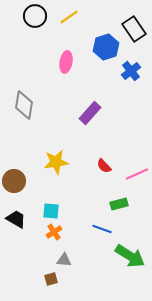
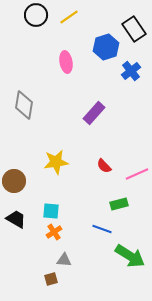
black circle: moved 1 px right, 1 px up
pink ellipse: rotated 20 degrees counterclockwise
purple rectangle: moved 4 px right
